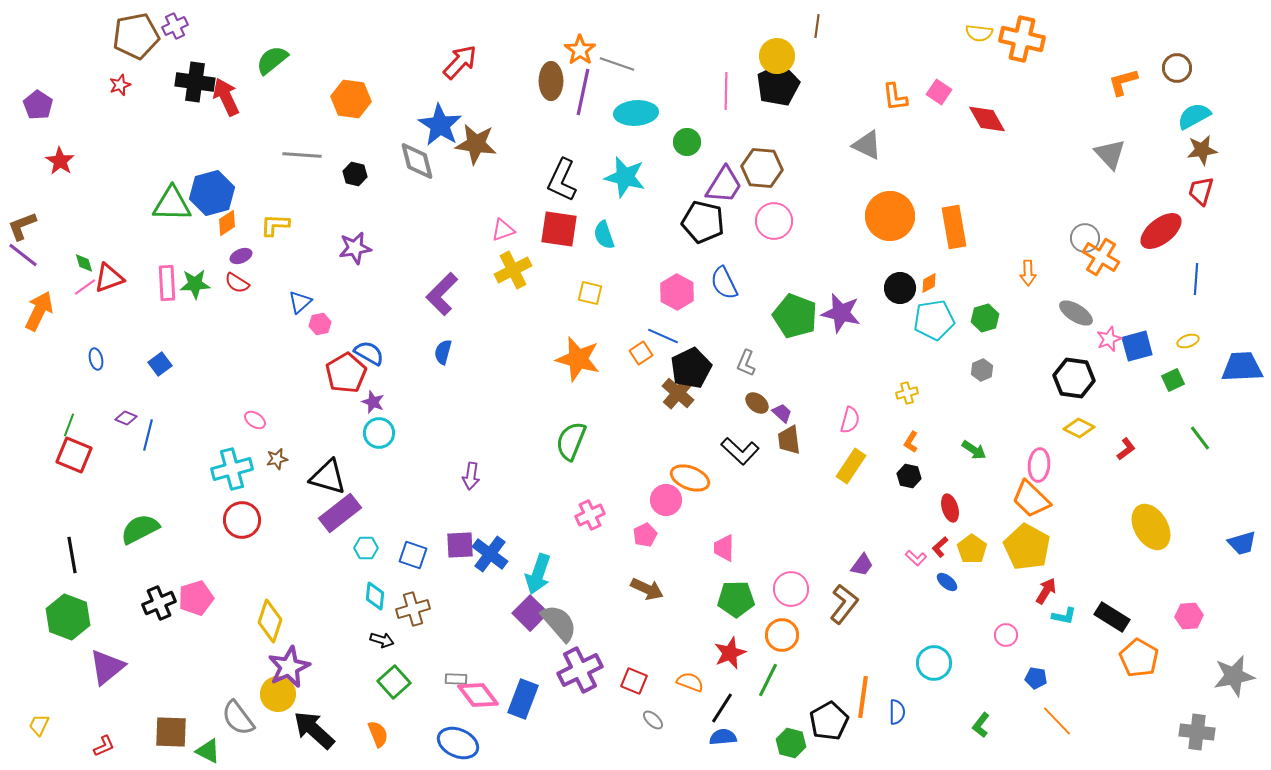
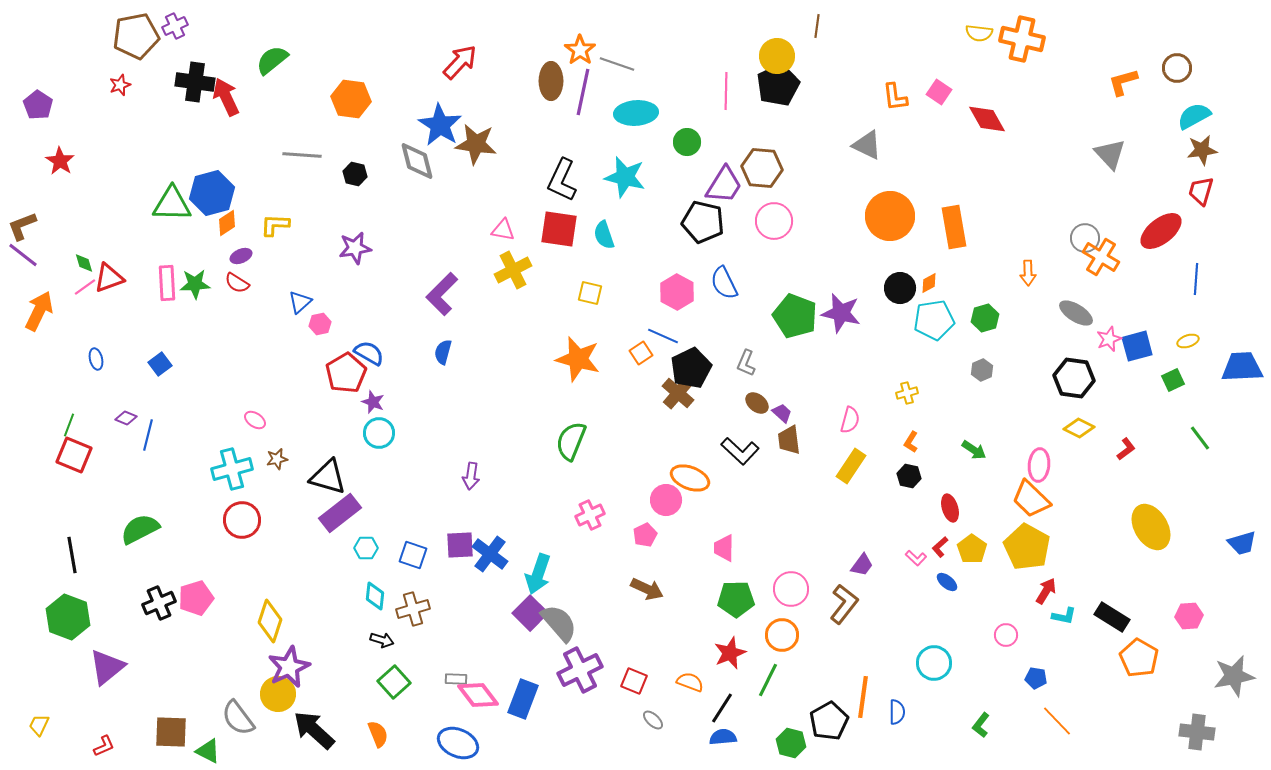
pink triangle at (503, 230): rotated 30 degrees clockwise
